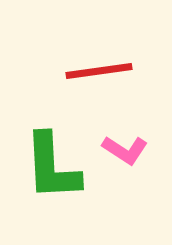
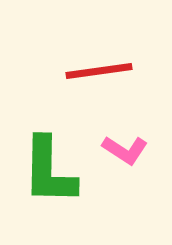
green L-shape: moved 3 px left, 4 px down; rotated 4 degrees clockwise
